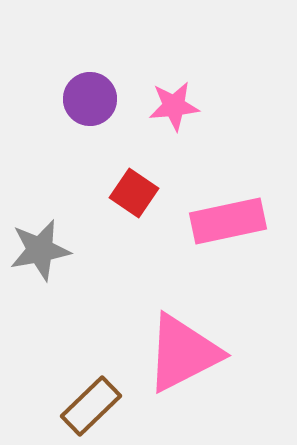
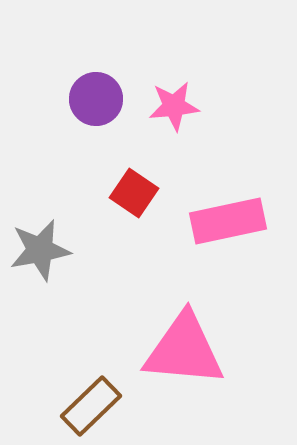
purple circle: moved 6 px right
pink triangle: moved 1 px right, 3 px up; rotated 32 degrees clockwise
